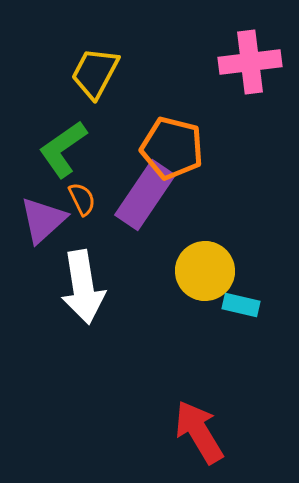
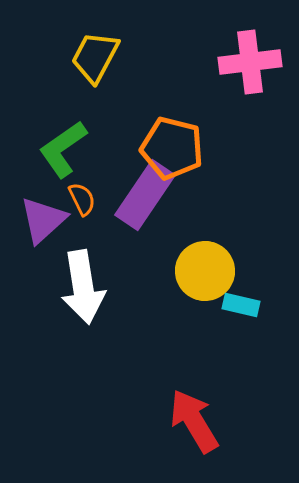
yellow trapezoid: moved 16 px up
red arrow: moved 5 px left, 11 px up
